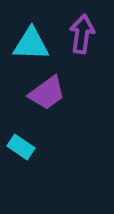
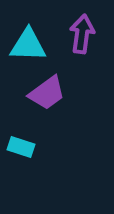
cyan triangle: moved 3 px left, 1 px down
cyan rectangle: rotated 16 degrees counterclockwise
